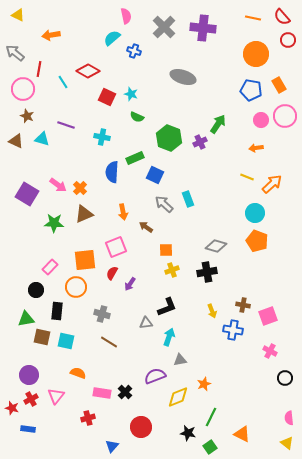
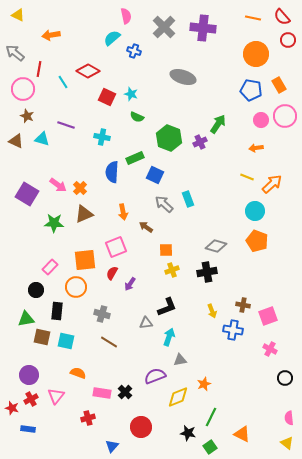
cyan circle at (255, 213): moved 2 px up
pink cross at (270, 351): moved 2 px up
